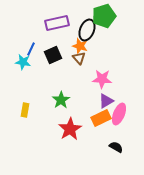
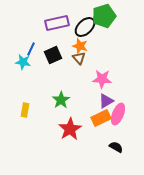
black ellipse: moved 2 px left, 3 px up; rotated 25 degrees clockwise
pink ellipse: moved 1 px left
